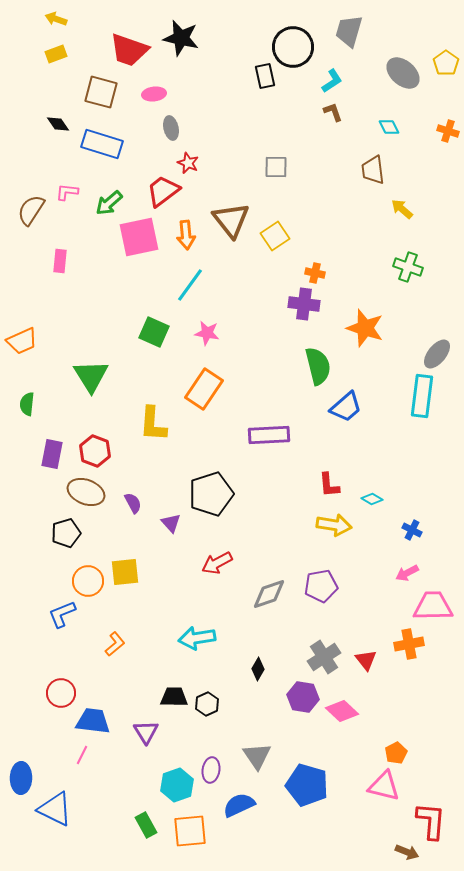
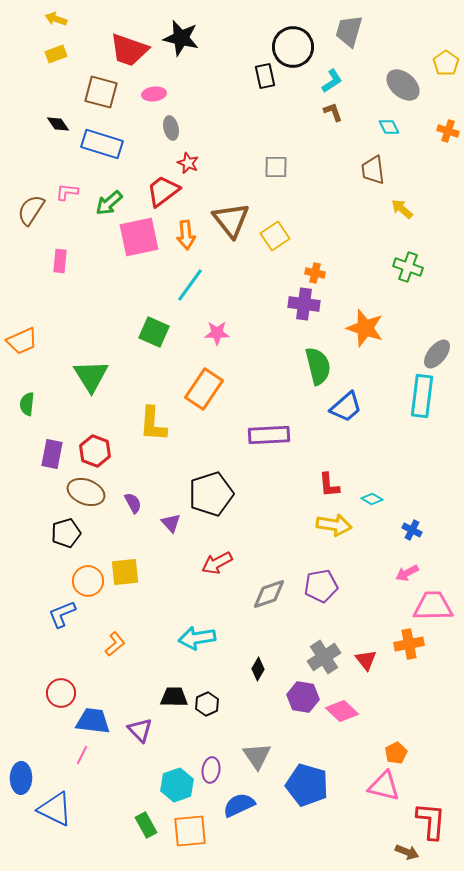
gray ellipse at (403, 73): moved 12 px down
pink star at (207, 333): moved 10 px right; rotated 10 degrees counterclockwise
purple triangle at (146, 732): moved 6 px left, 2 px up; rotated 12 degrees counterclockwise
